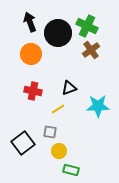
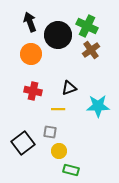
black circle: moved 2 px down
yellow line: rotated 32 degrees clockwise
